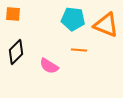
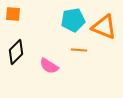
cyan pentagon: moved 1 px down; rotated 15 degrees counterclockwise
orange triangle: moved 2 px left, 2 px down
